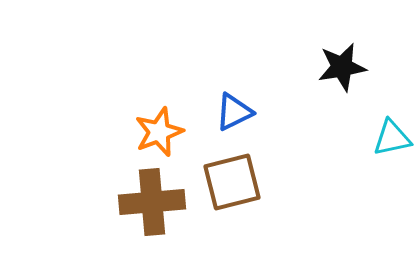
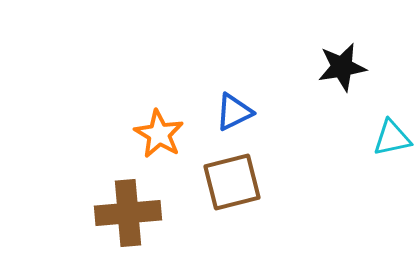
orange star: moved 2 px down; rotated 21 degrees counterclockwise
brown cross: moved 24 px left, 11 px down
